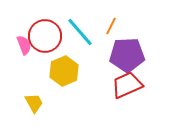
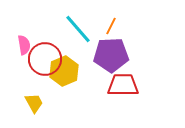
cyan line: moved 2 px left, 3 px up
red circle: moved 23 px down
pink semicircle: rotated 12 degrees clockwise
purple pentagon: moved 16 px left
red trapezoid: moved 4 px left; rotated 24 degrees clockwise
